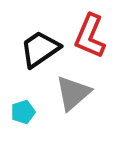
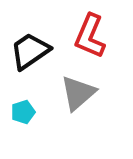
black trapezoid: moved 10 px left, 2 px down
gray triangle: moved 5 px right
